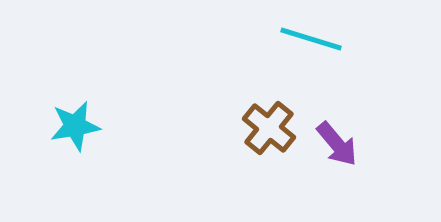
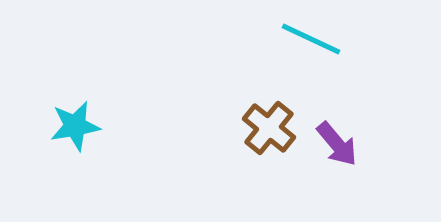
cyan line: rotated 8 degrees clockwise
